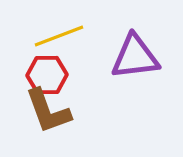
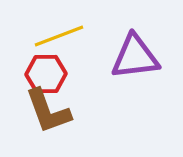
red hexagon: moved 1 px left, 1 px up
